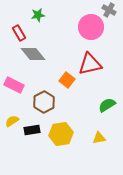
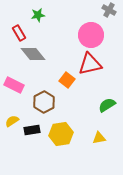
pink circle: moved 8 px down
